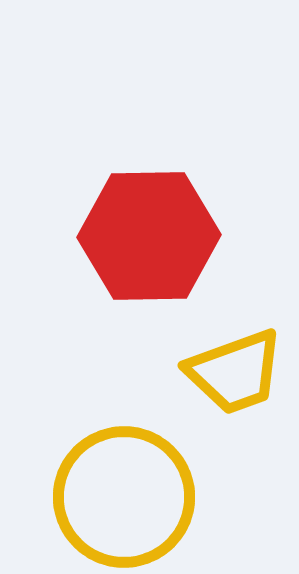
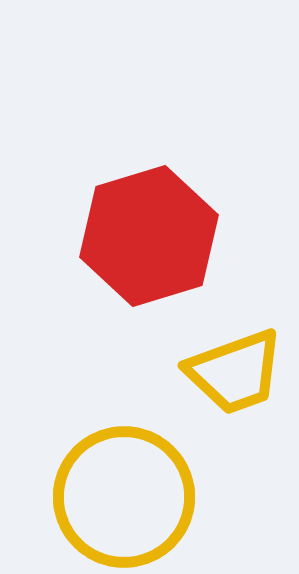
red hexagon: rotated 16 degrees counterclockwise
